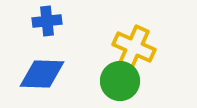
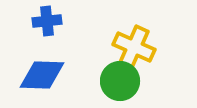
blue diamond: moved 1 px down
